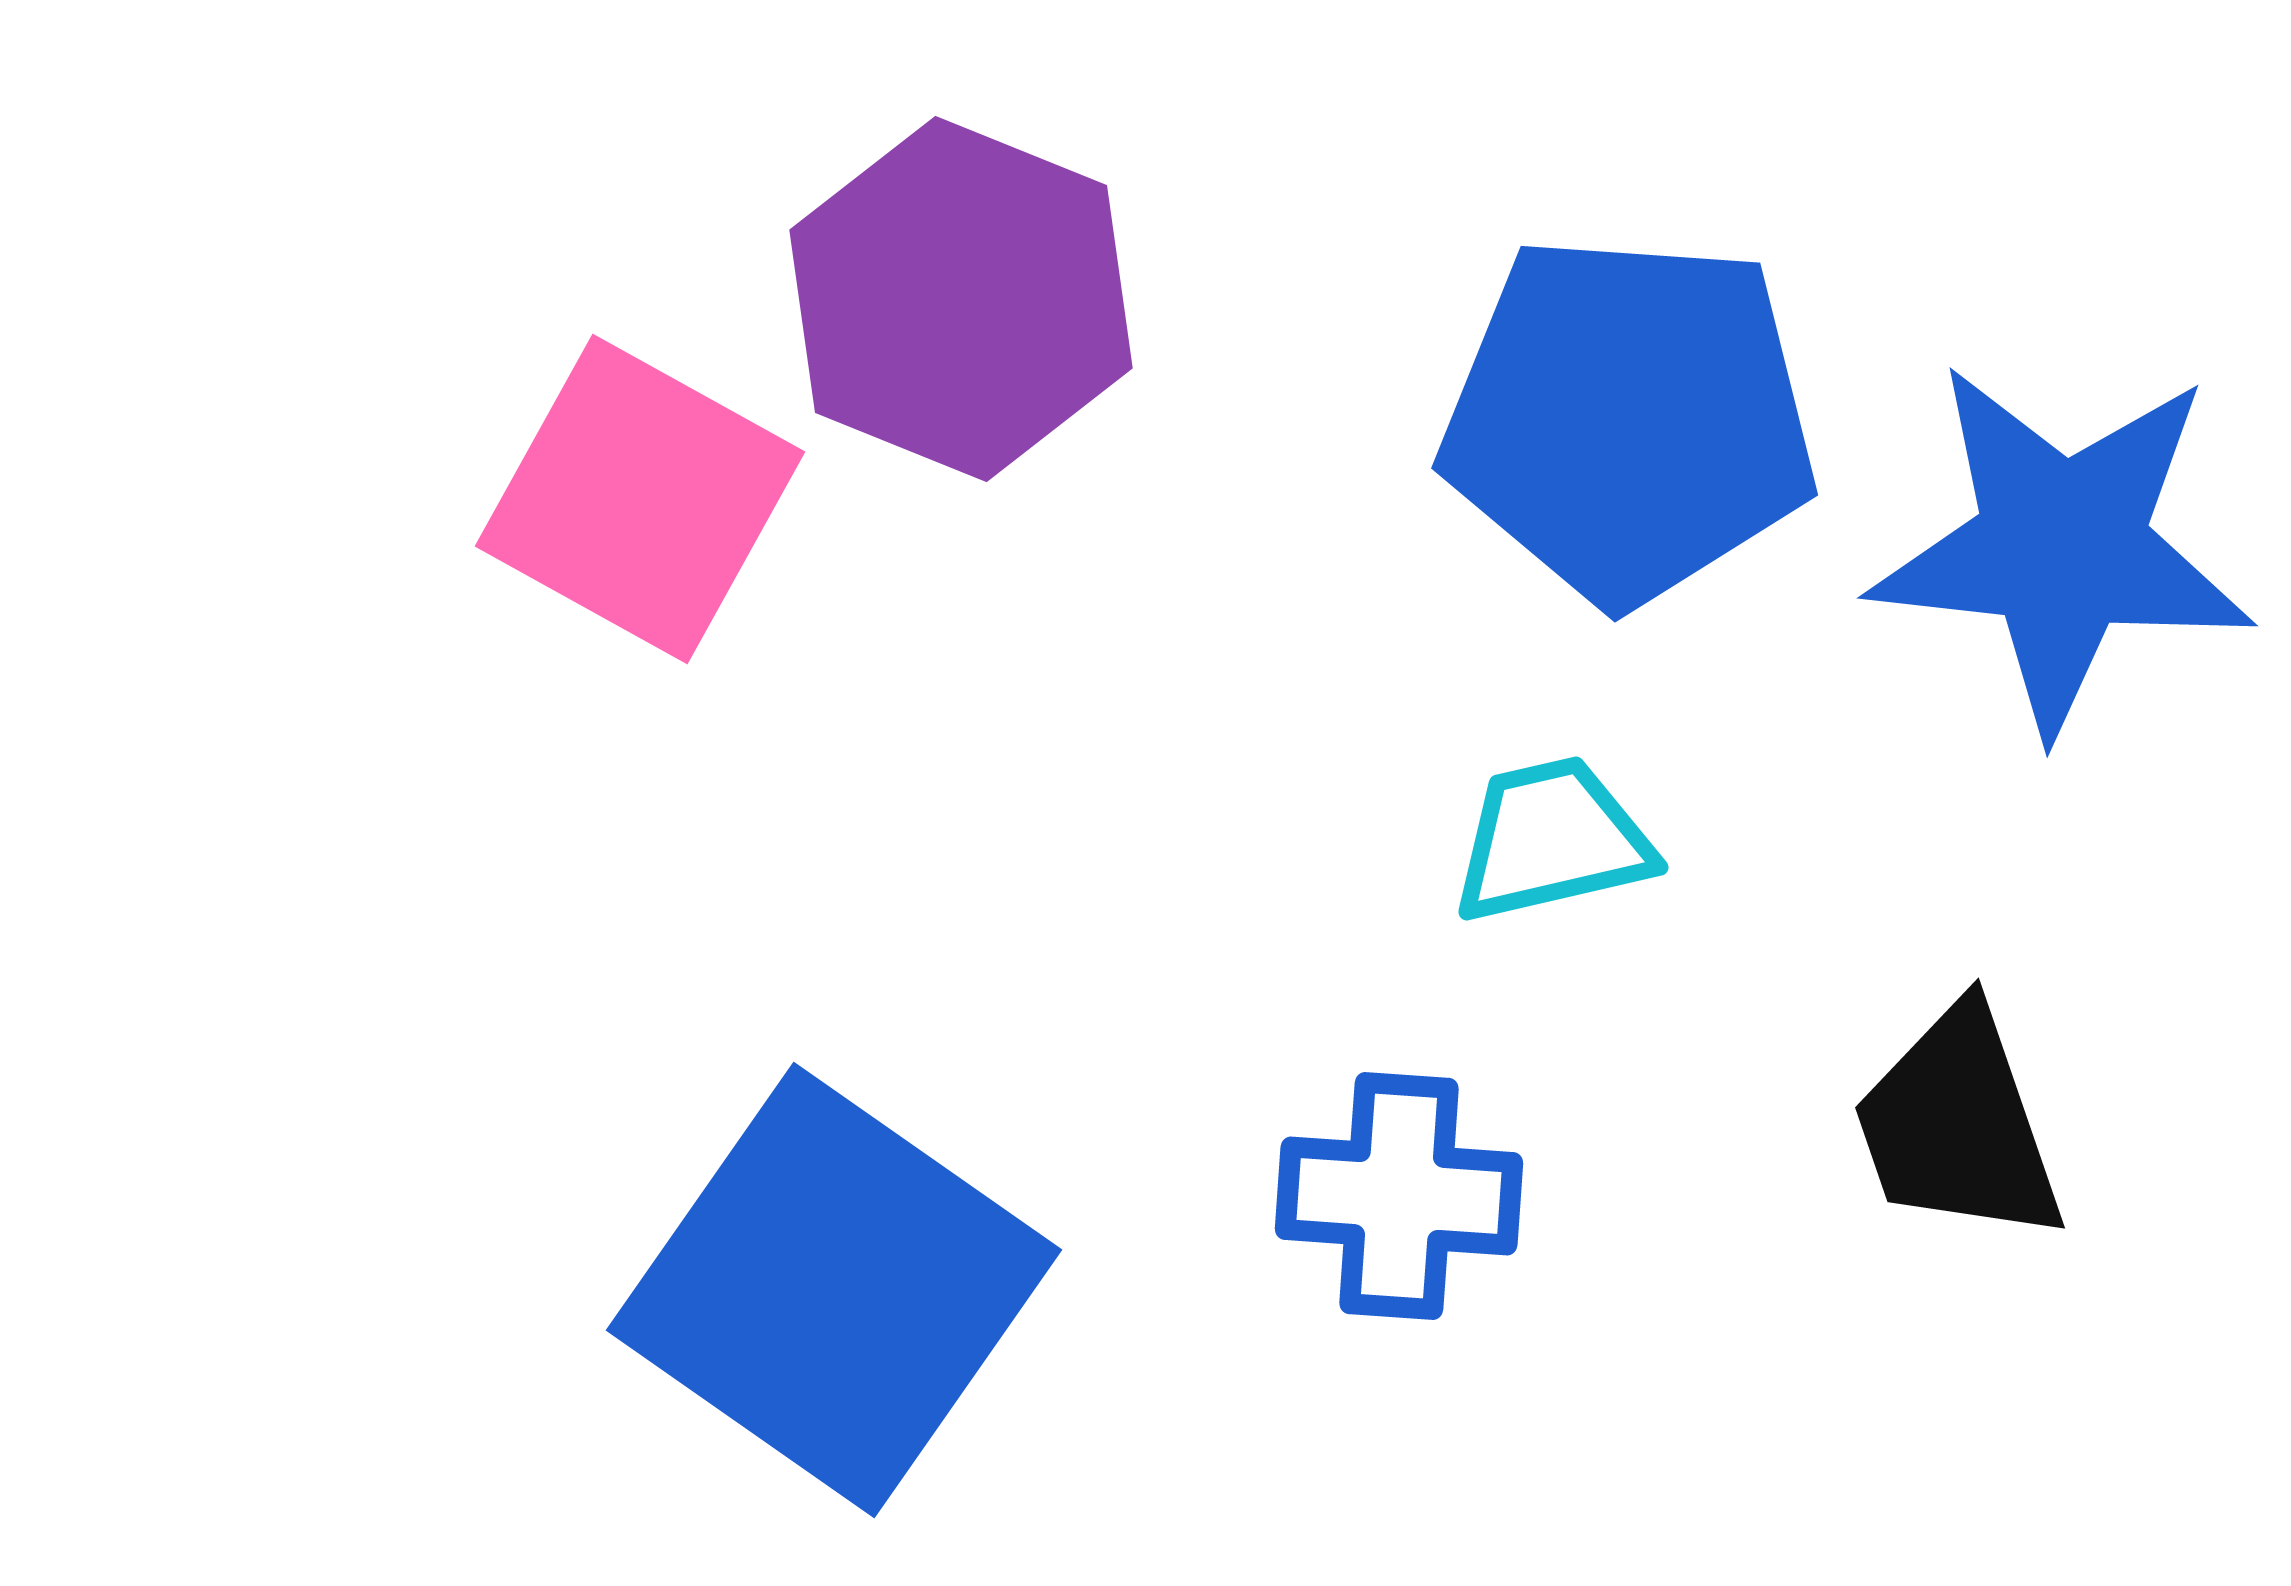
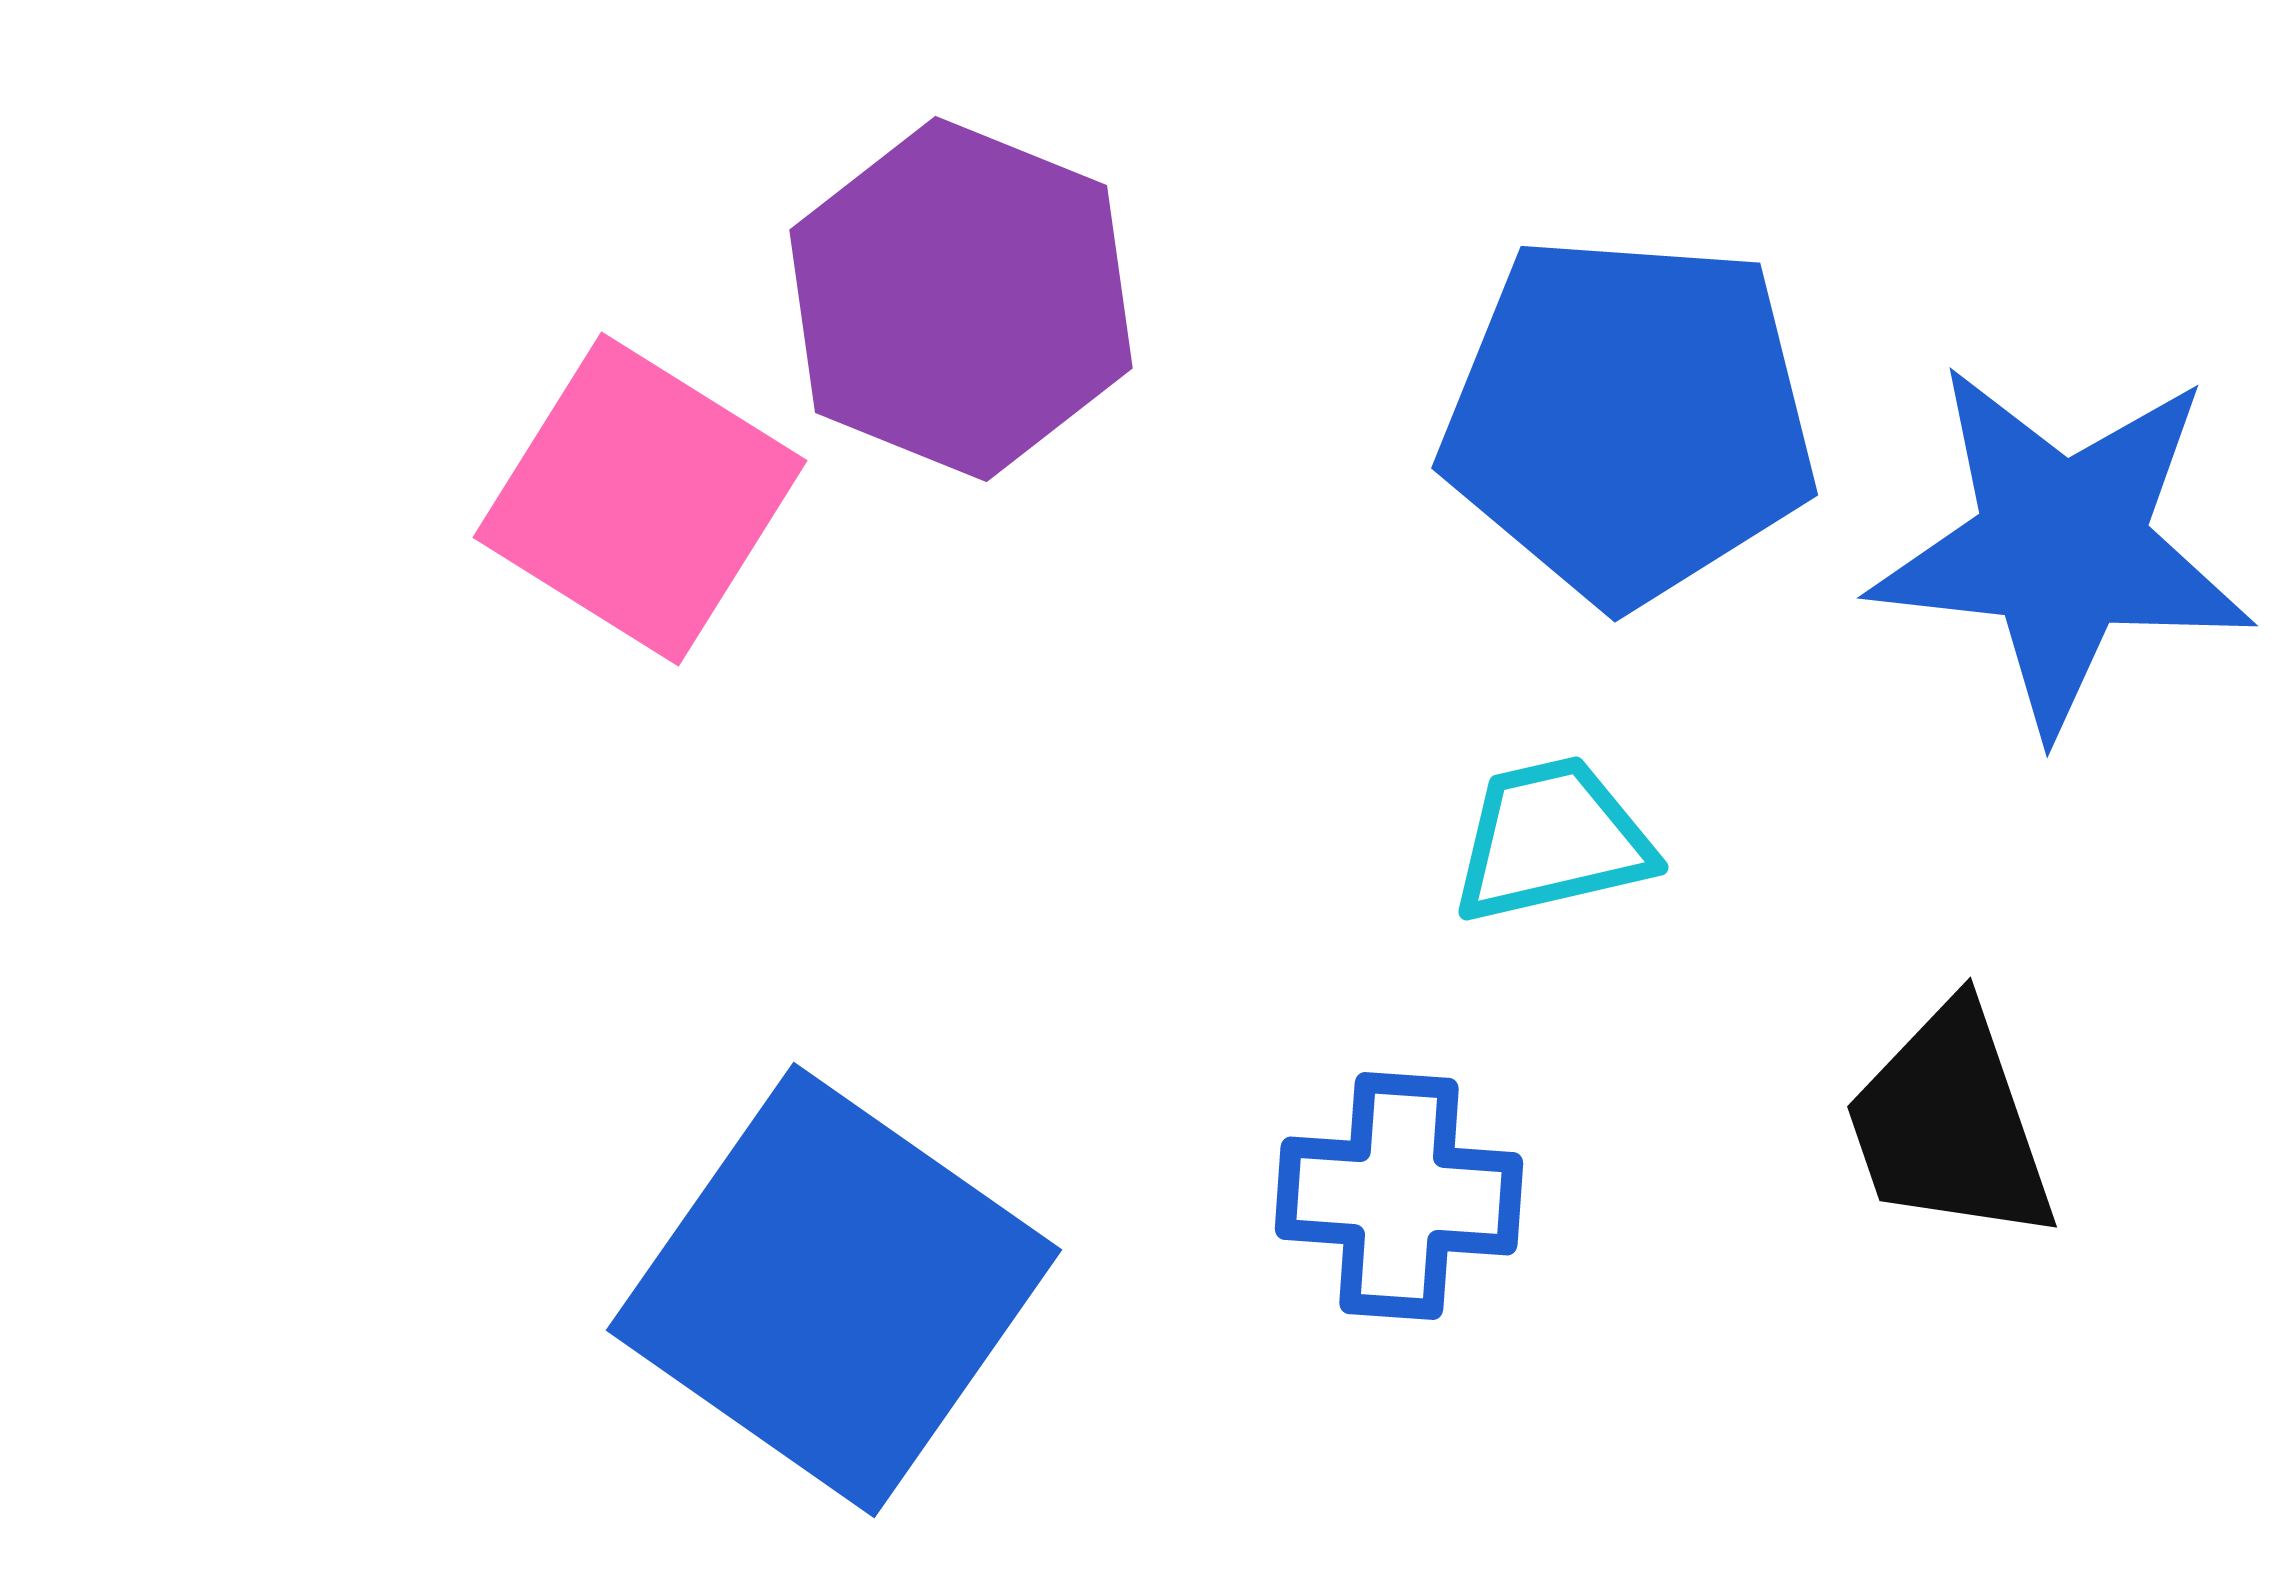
pink square: rotated 3 degrees clockwise
black trapezoid: moved 8 px left, 1 px up
